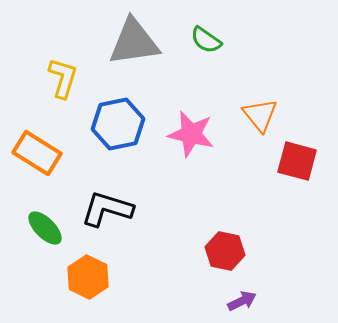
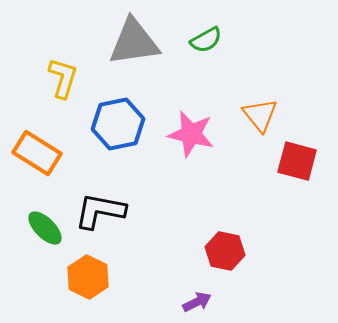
green semicircle: rotated 64 degrees counterclockwise
black L-shape: moved 7 px left, 2 px down; rotated 6 degrees counterclockwise
purple arrow: moved 45 px left, 1 px down
